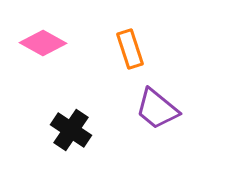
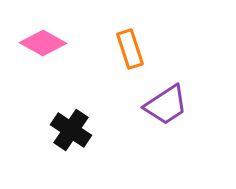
purple trapezoid: moved 9 px right, 4 px up; rotated 72 degrees counterclockwise
